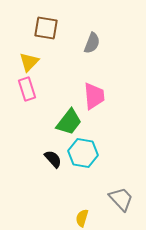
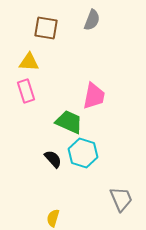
gray semicircle: moved 23 px up
yellow triangle: rotated 50 degrees clockwise
pink rectangle: moved 1 px left, 2 px down
pink trapezoid: rotated 16 degrees clockwise
green trapezoid: rotated 104 degrees counterclockwise
cyan hexagon: rotated 8 degrees clockwise
gray trapezoid: rotated 20 degrees clockwise
yellow semicircle: moved 29 px left
